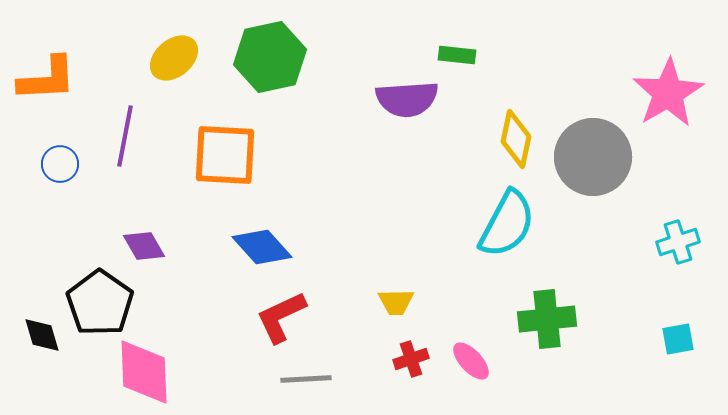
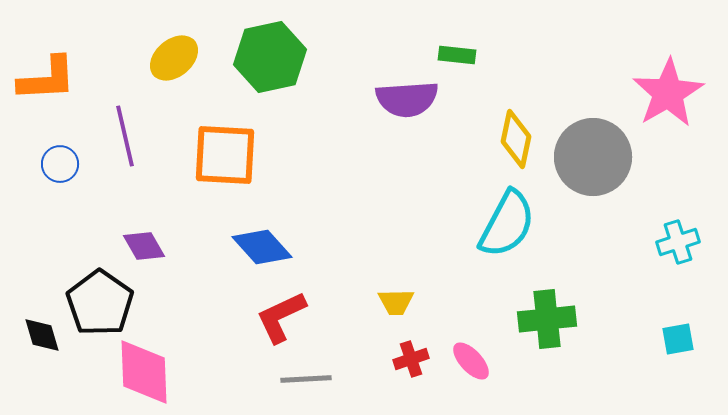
purple line: rotated 24 degrees counterclockwise
